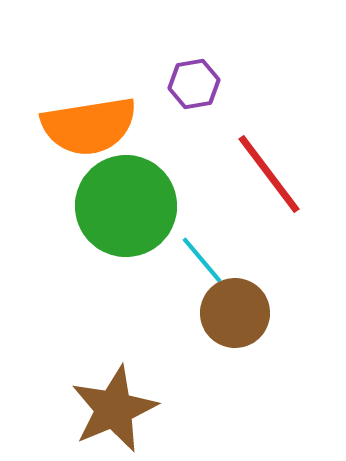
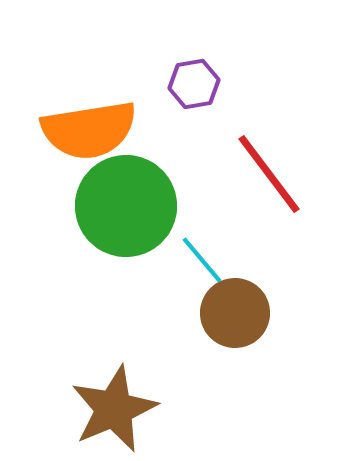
orange semicircle: moved 4 px down
